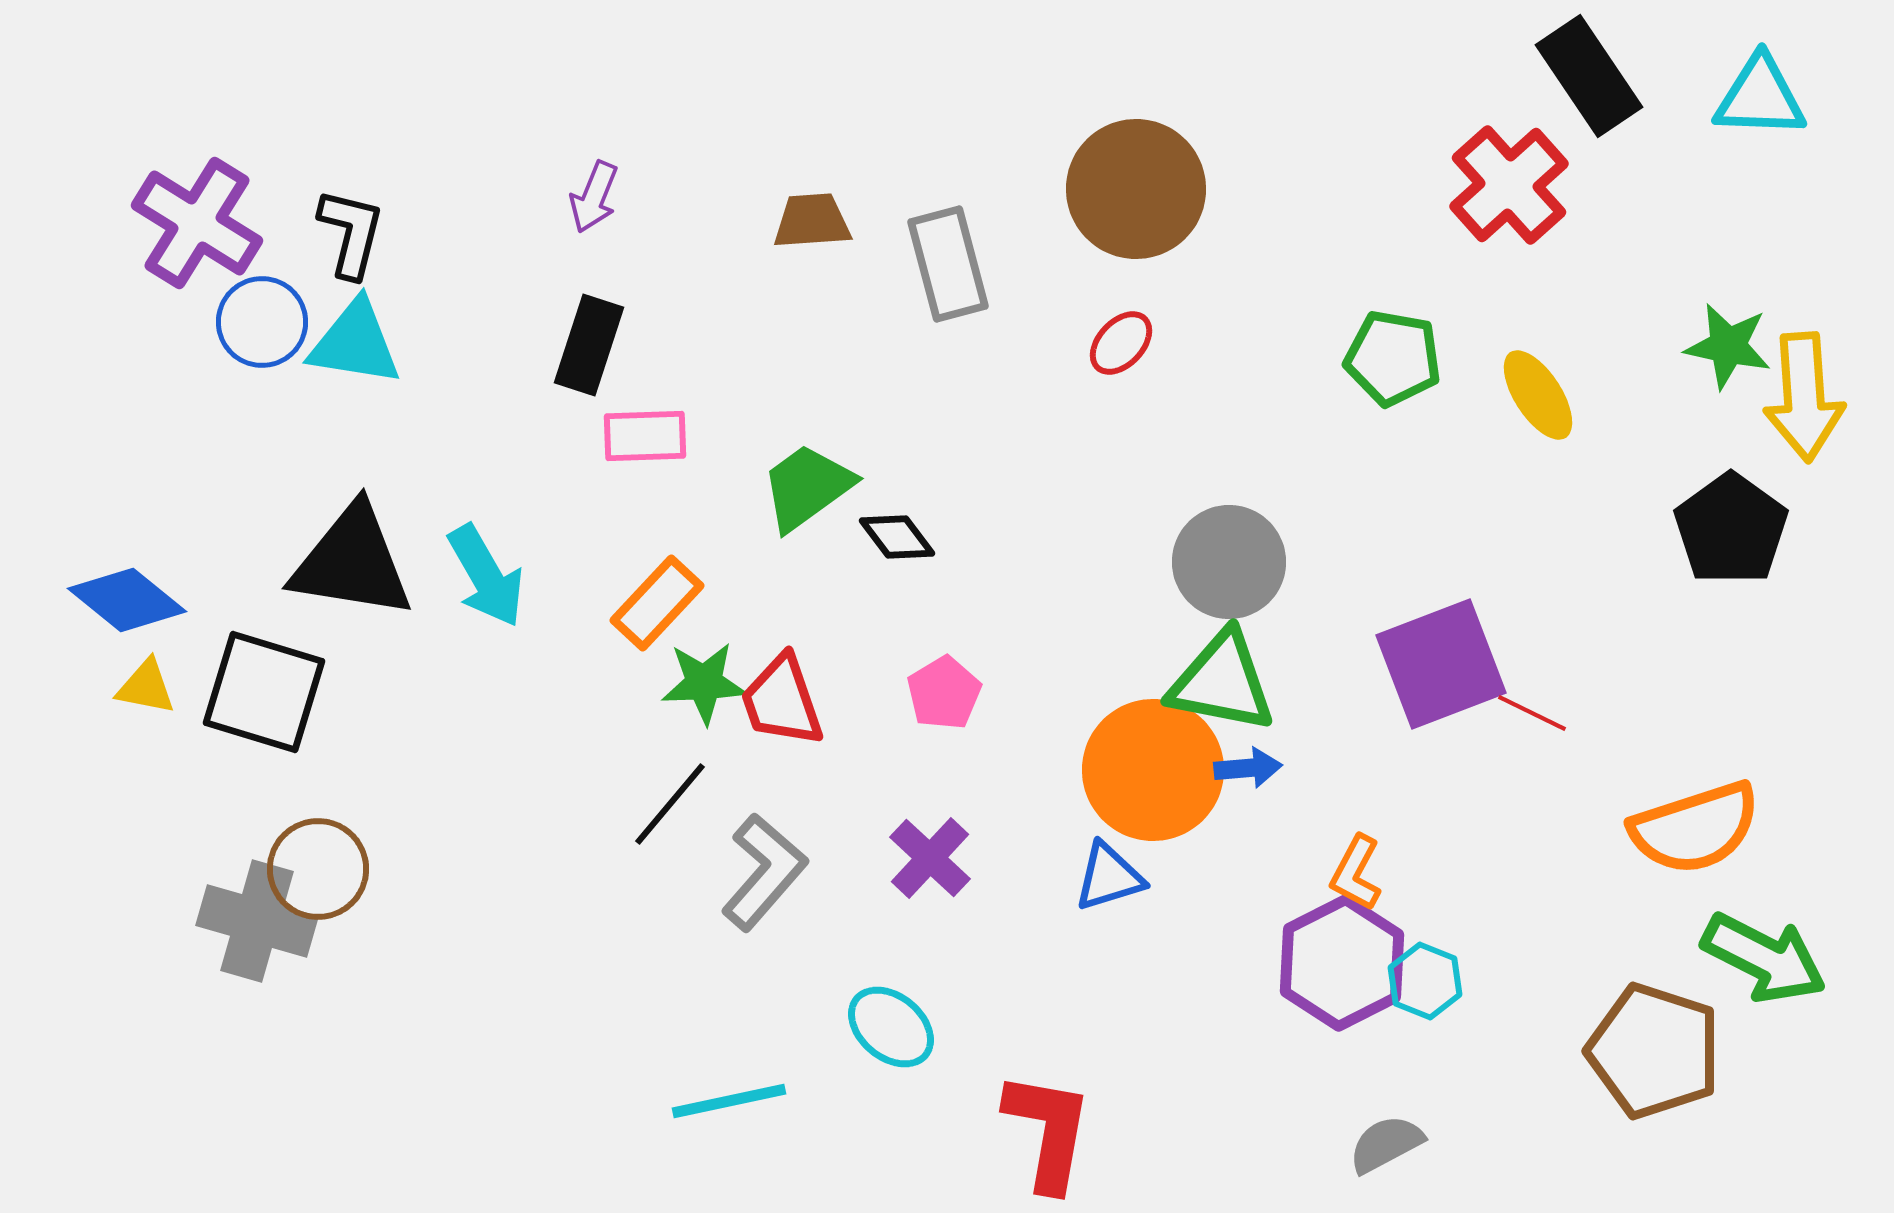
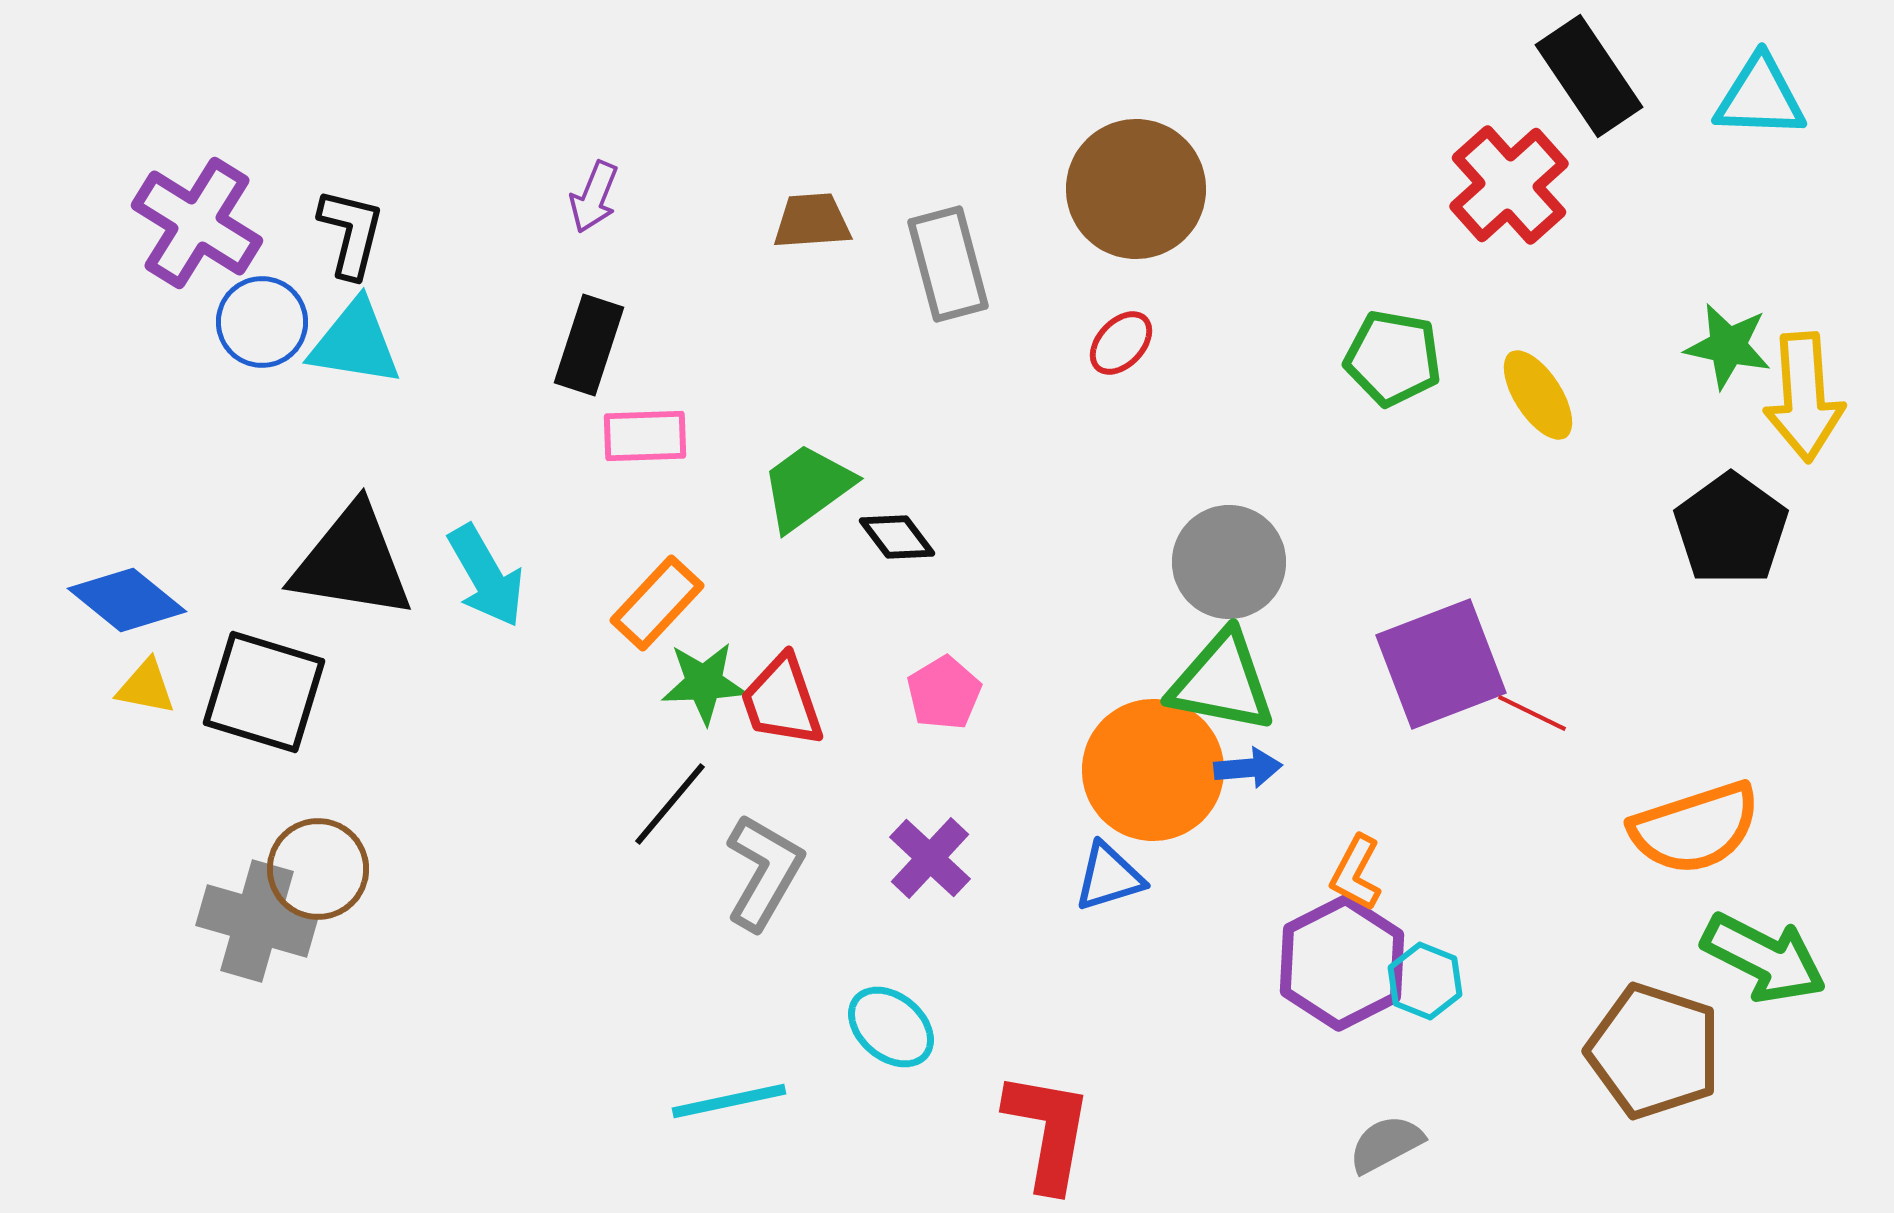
gray L-shape at (764, 872): rotated 11 degrees counterclockwise
